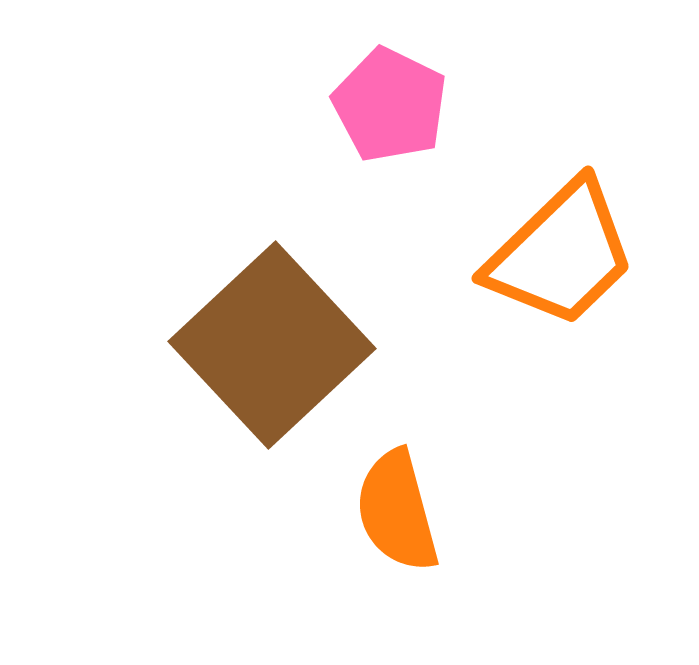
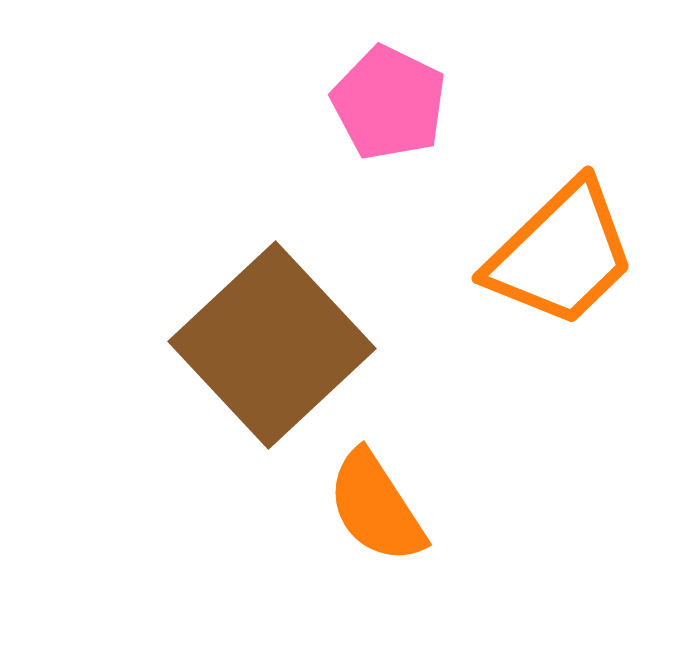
pink pentagon: moved 1 px left, 2 px up
orange semicircle: moved 21 px left, 4 px up; rotated 18 degrees counterclockwise
